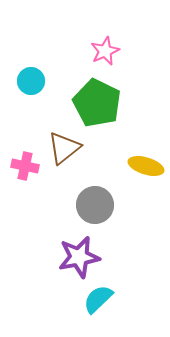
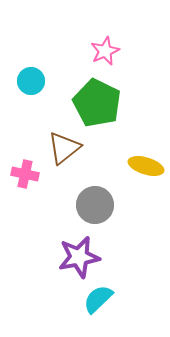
pink cross: moved 8 px down
